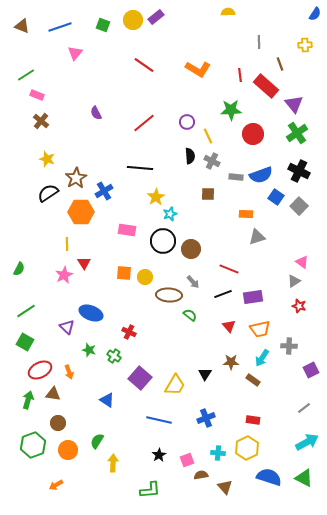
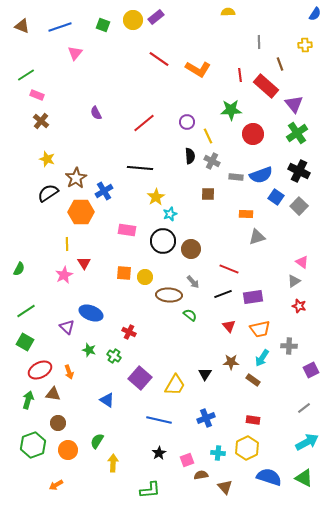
red line at (144, 65): moved 15 px right, 6 px up
black star at (159, 455): moved 2 px up
